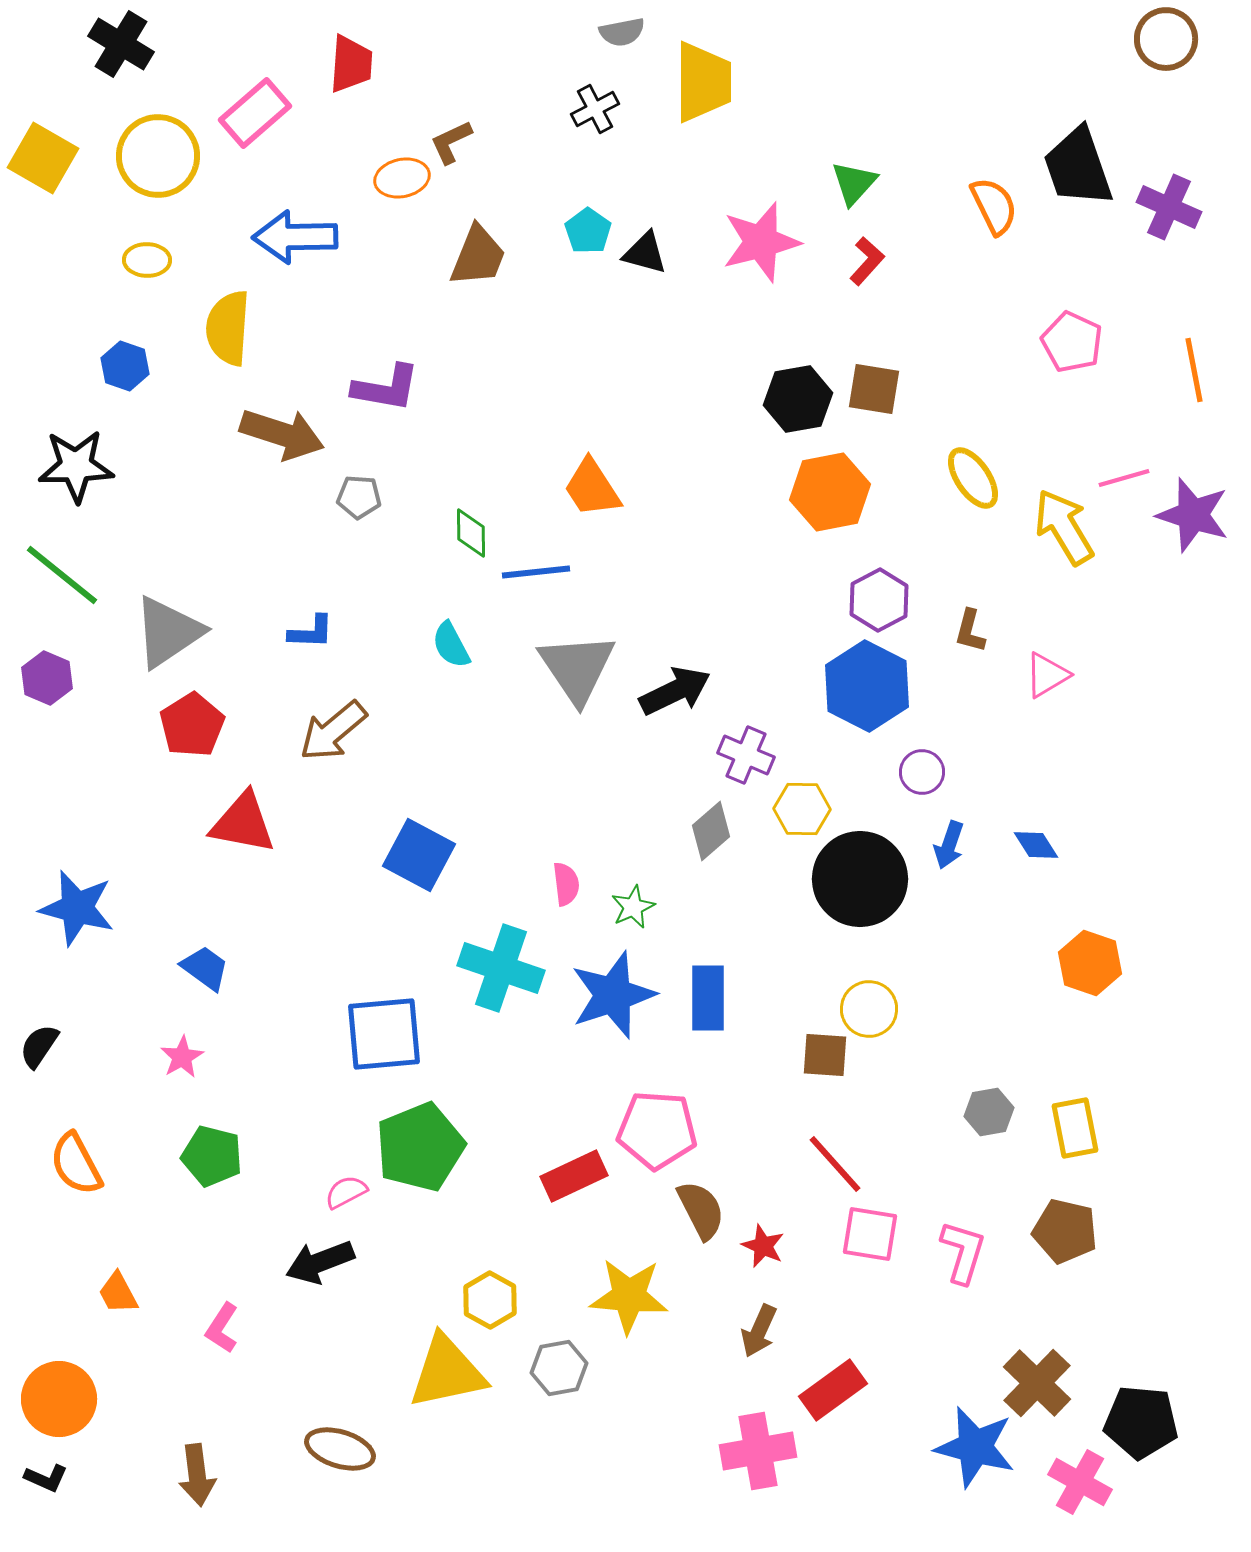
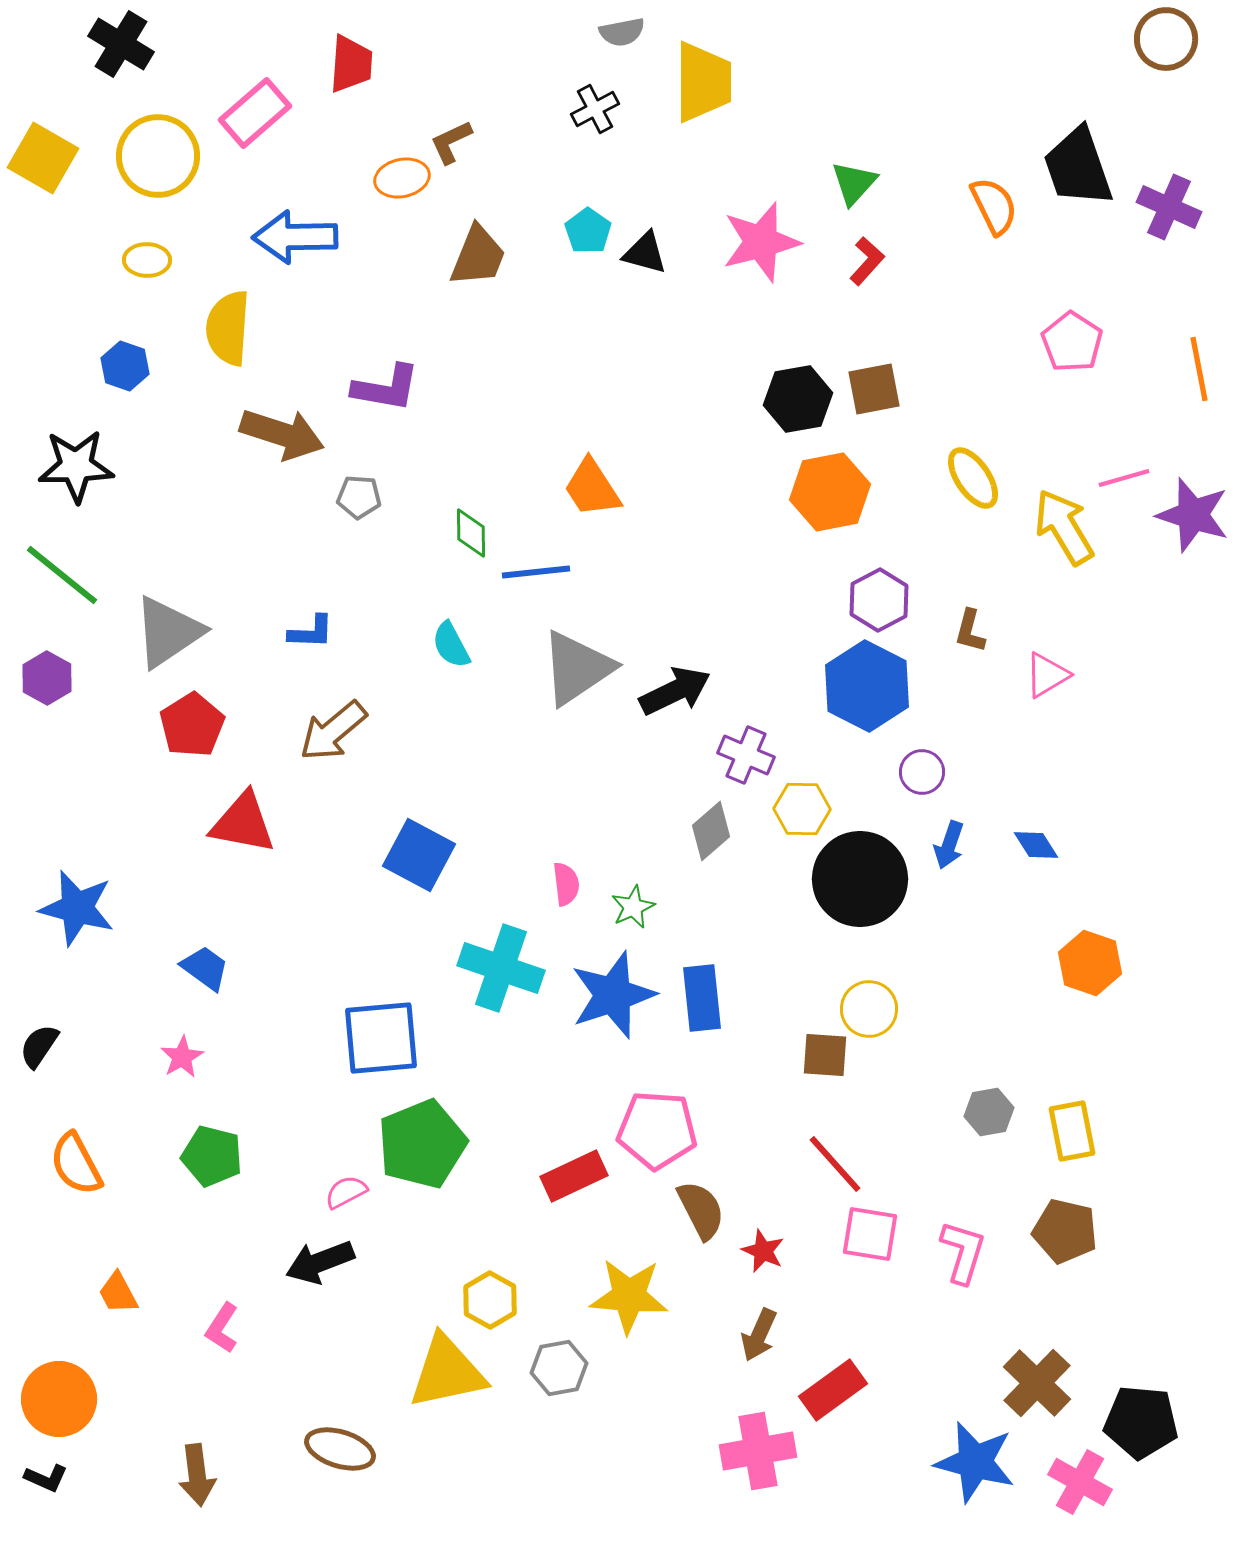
pink pentagon at (1072, 342): rotated 8 degrees clockwise
orange line at (1194, 370): moved 5 px right, 1 px up
brown square at (874, 389): rotated 20 degrees counterclockwise
gray triangle at (577, 668): rotated 30 degrees clockwise
purple hexagon at (47, 678): rotated 6 degrees clockwise
blue rectangle at (708, 998): moved 6 px left; rotated 6 degrees counterclockwise
blue square at (384, 1034): moved 3 px left, 4 px down
yellow rectangle at (1075, 1128): moved 3 px left, 3 px down
green pentagon at (420, 1147): moved 2 px right, 3 px up
red star at (763, 1246): moved 5 px down
brown arrow at (759, 1331): moved 4 px down
blue star at (975, 1447): moved 15 px down
